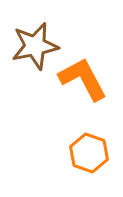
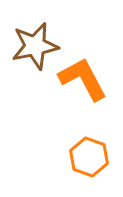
orange hexagon: moved 4 px down
